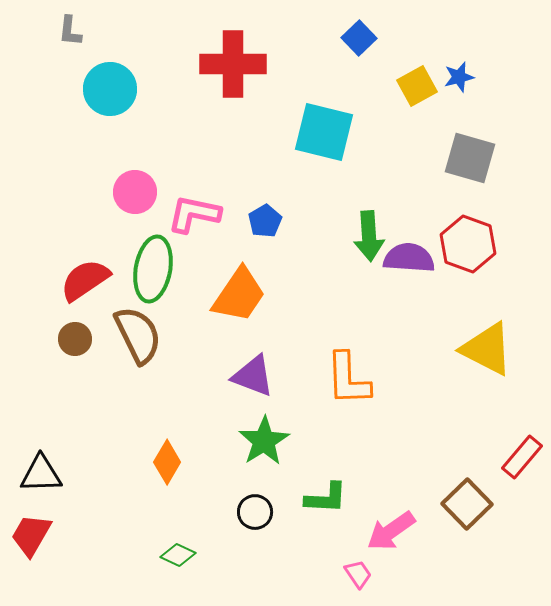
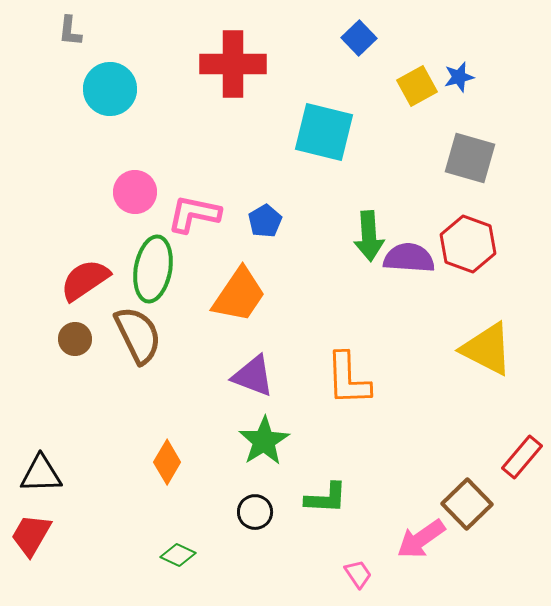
pink arrow: moved 30 px right, 8 px down
